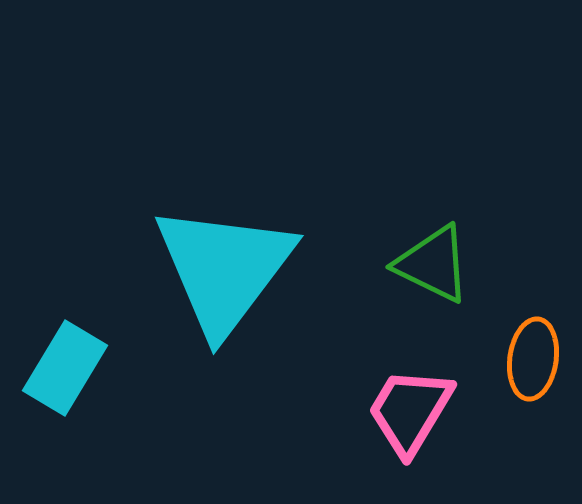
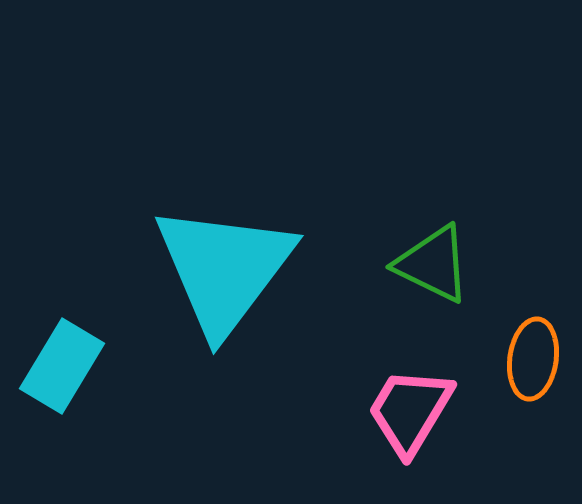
cyan rectangle: moved 3 px left, 2 px up
